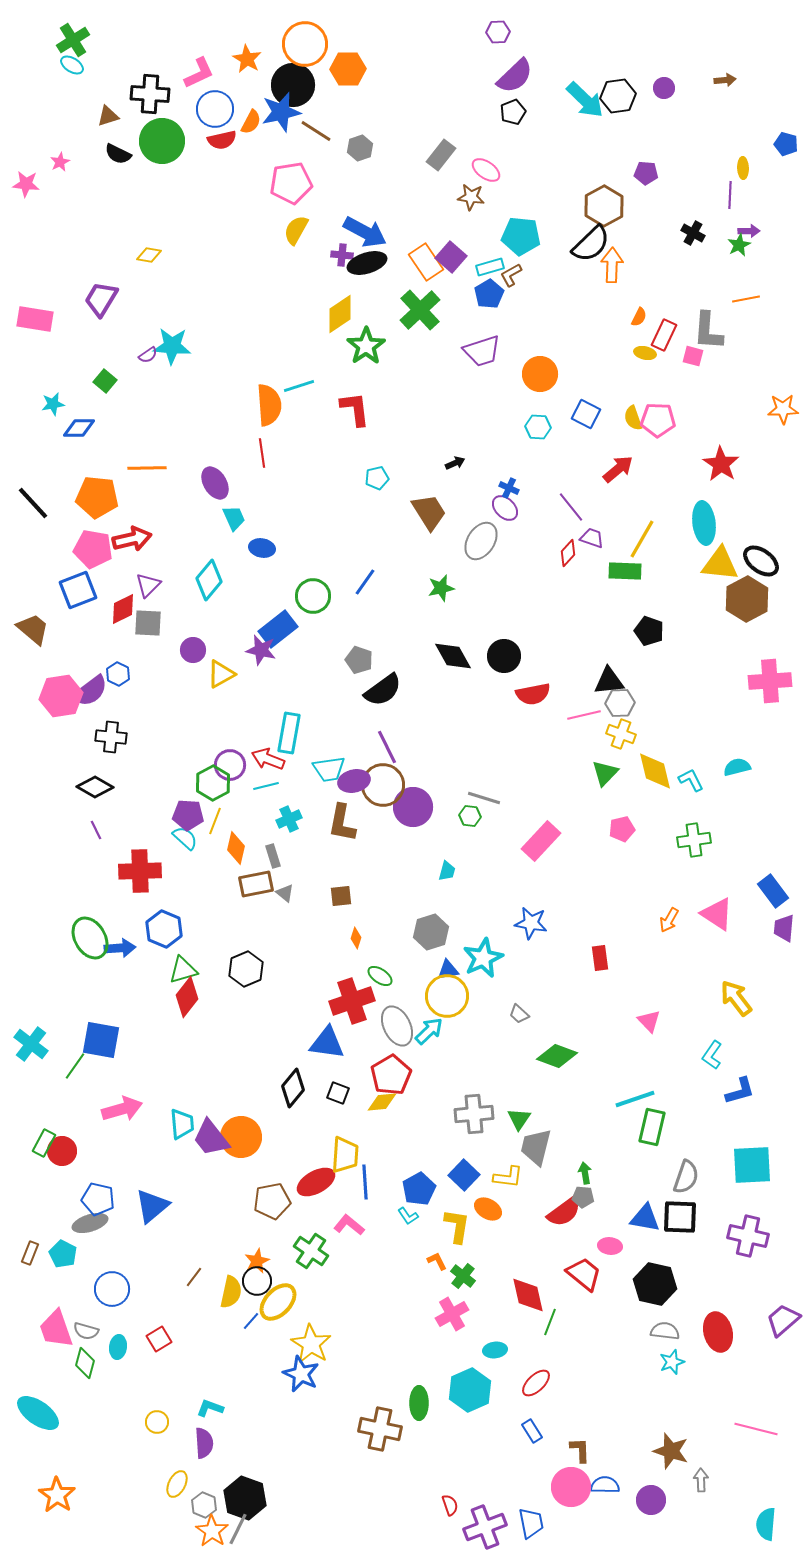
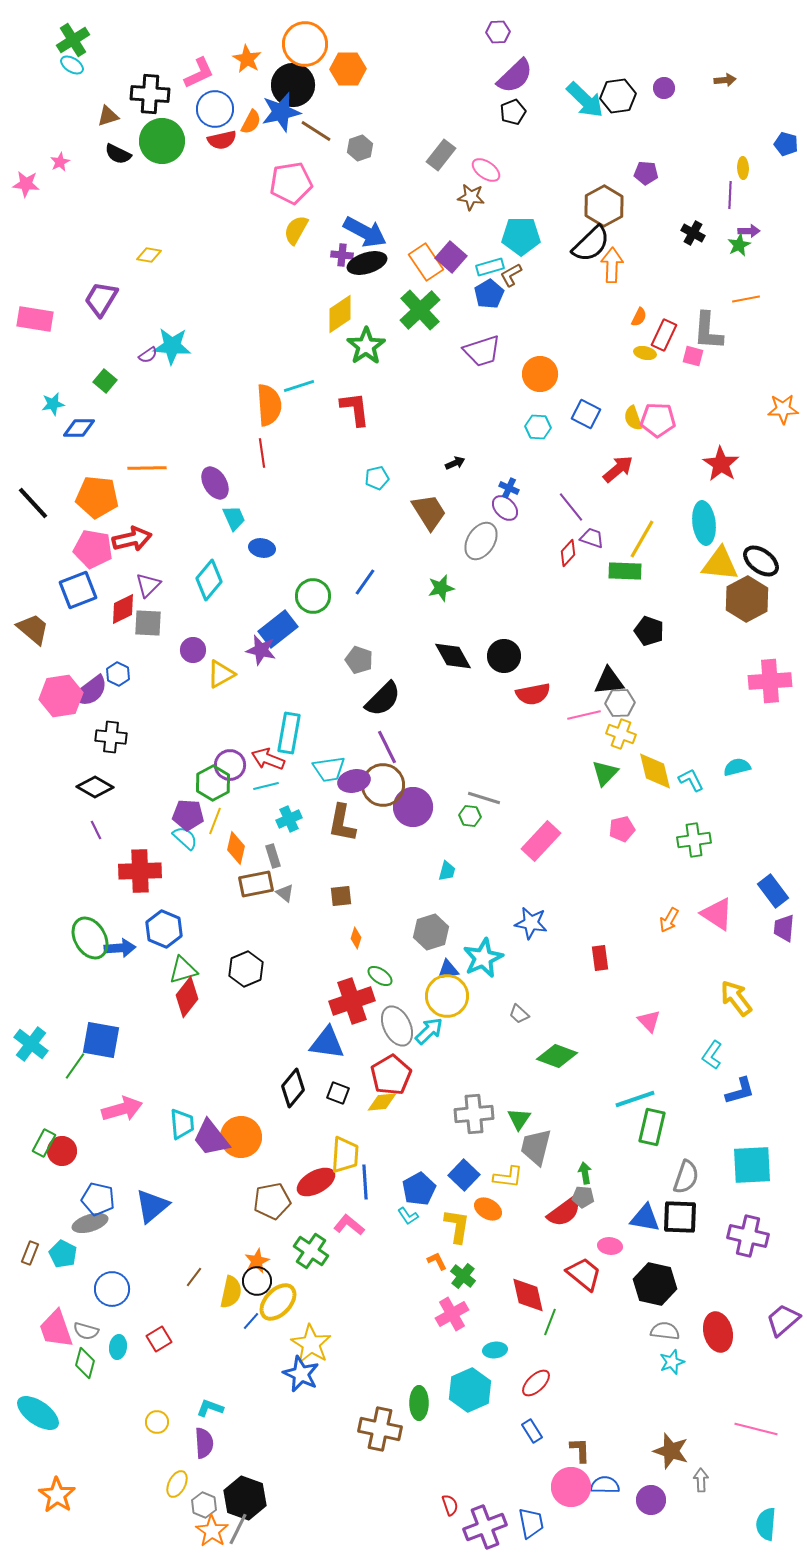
cyan pentagon at (521, 236): rotated 6 degrees counterclockwise
black semicircle at (383, 690): moved 9 px down; rotated 9 degrees counterclockwise
